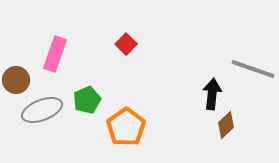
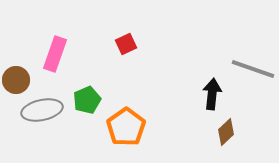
red square: rotated 20 degrees clockwise
gray ellipse: rotated 9 degrees clockwise
brown diamond: moved 7 px down
